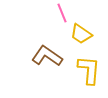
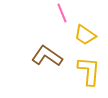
yellow trapezoid: moved 4 px right, 1 px down
yellow L-shape: moved 1 px down
